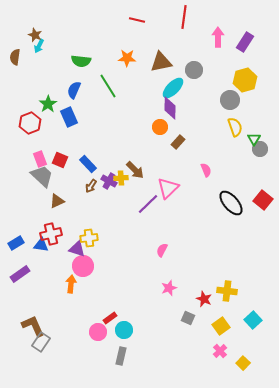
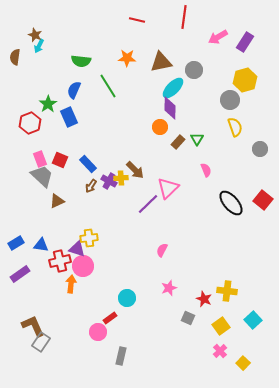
pink arrow at (218, 37): rotated 120 degrees counterclockwise
green triangle at (254, 139): moved 57 px left
red cross at (51, 234): moved 9 px right, 27 px down
cyan circle at (124, 330): moved 3 px right, 32 px up
